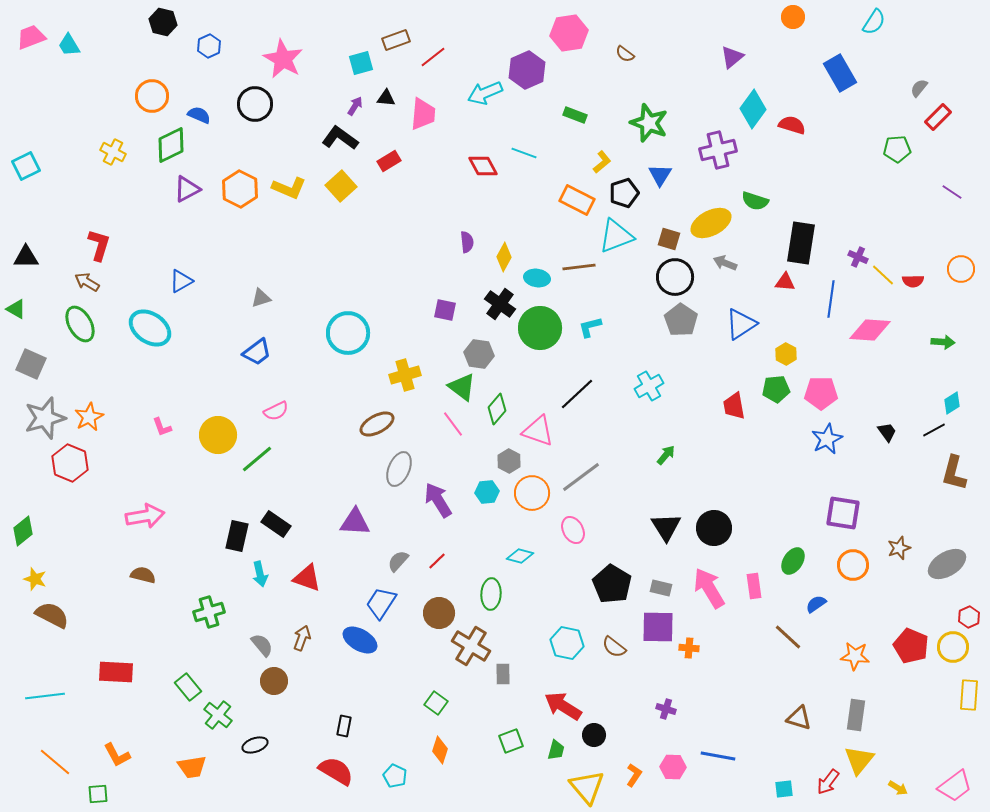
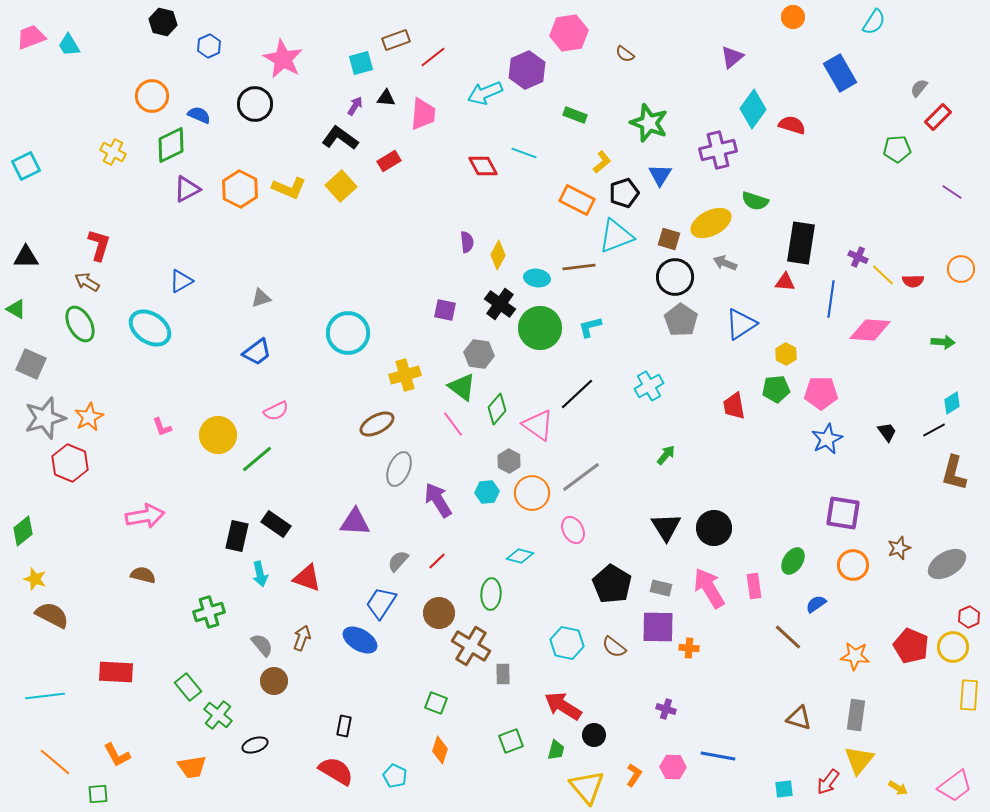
yellow diamond at (504, 257): moved 6 px left, 2 px up
pink triangle at (538, 431): moved 6 px up; rotated 16 degrees clockwise
green square at (436, 703): rotated 15 degrees counterclockwise
